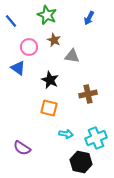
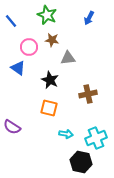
brown star: moved 2 px left; rotated 16 degrees counterclockwise
gray triangle: moved 4 px left, 2 px down; rotated 14 degrees counterclockwise
purple semicircle: moved 10 px left, 21 px up
